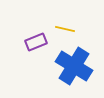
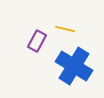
purple rectangle: moved 1 px right, 1 px up; rotated 40 degrees counterclockwise
